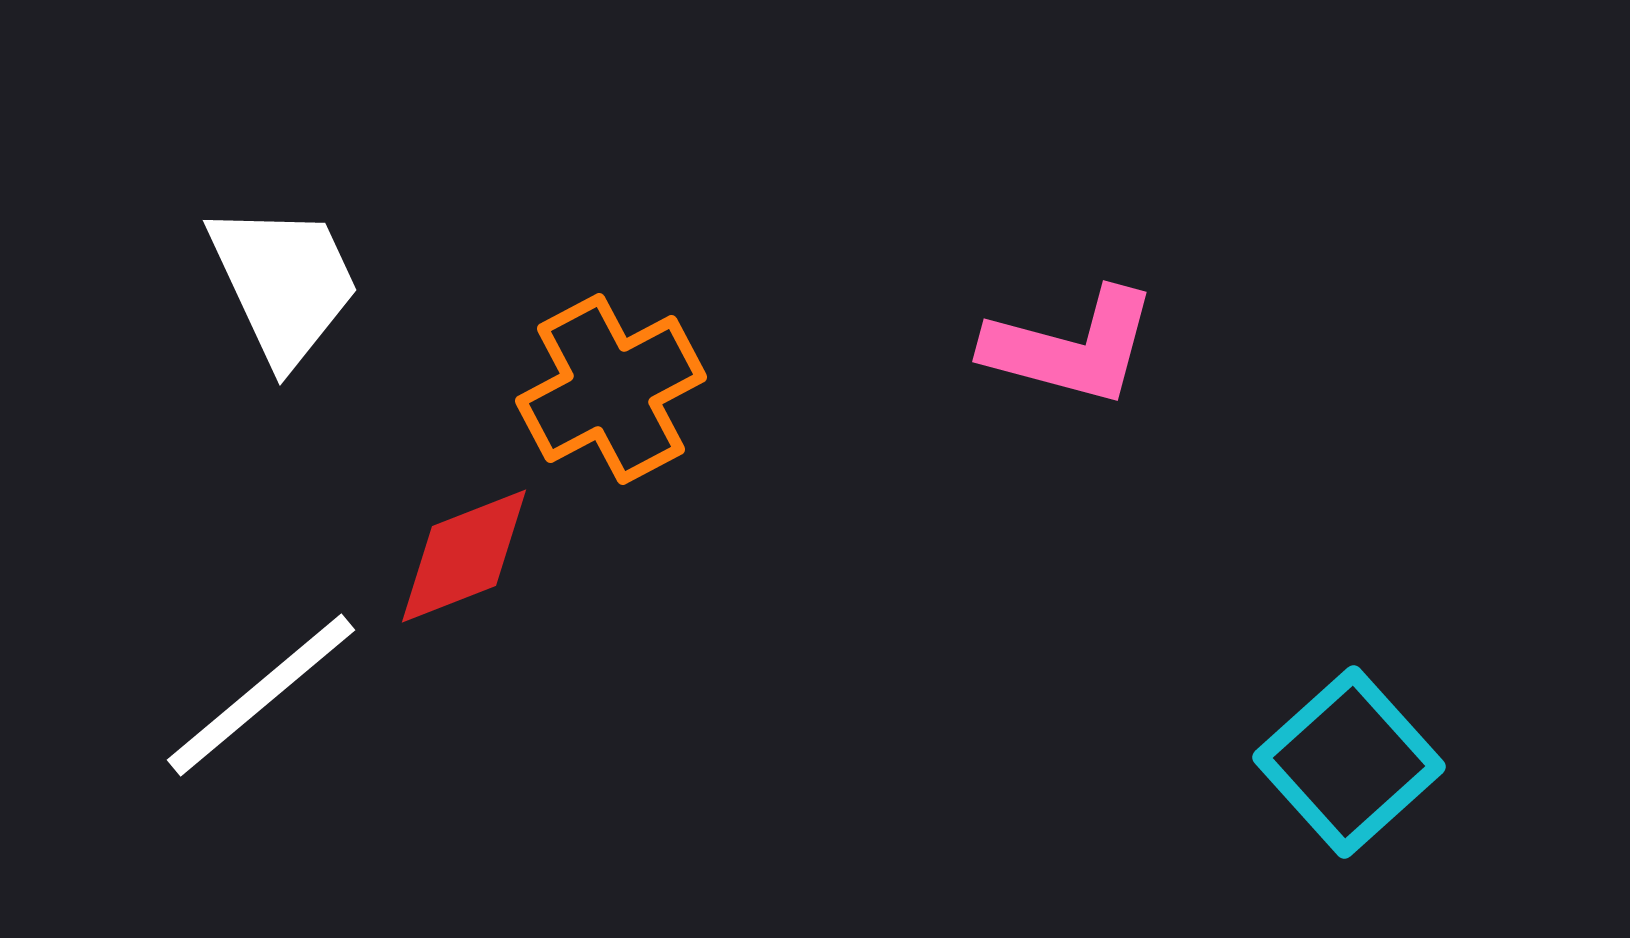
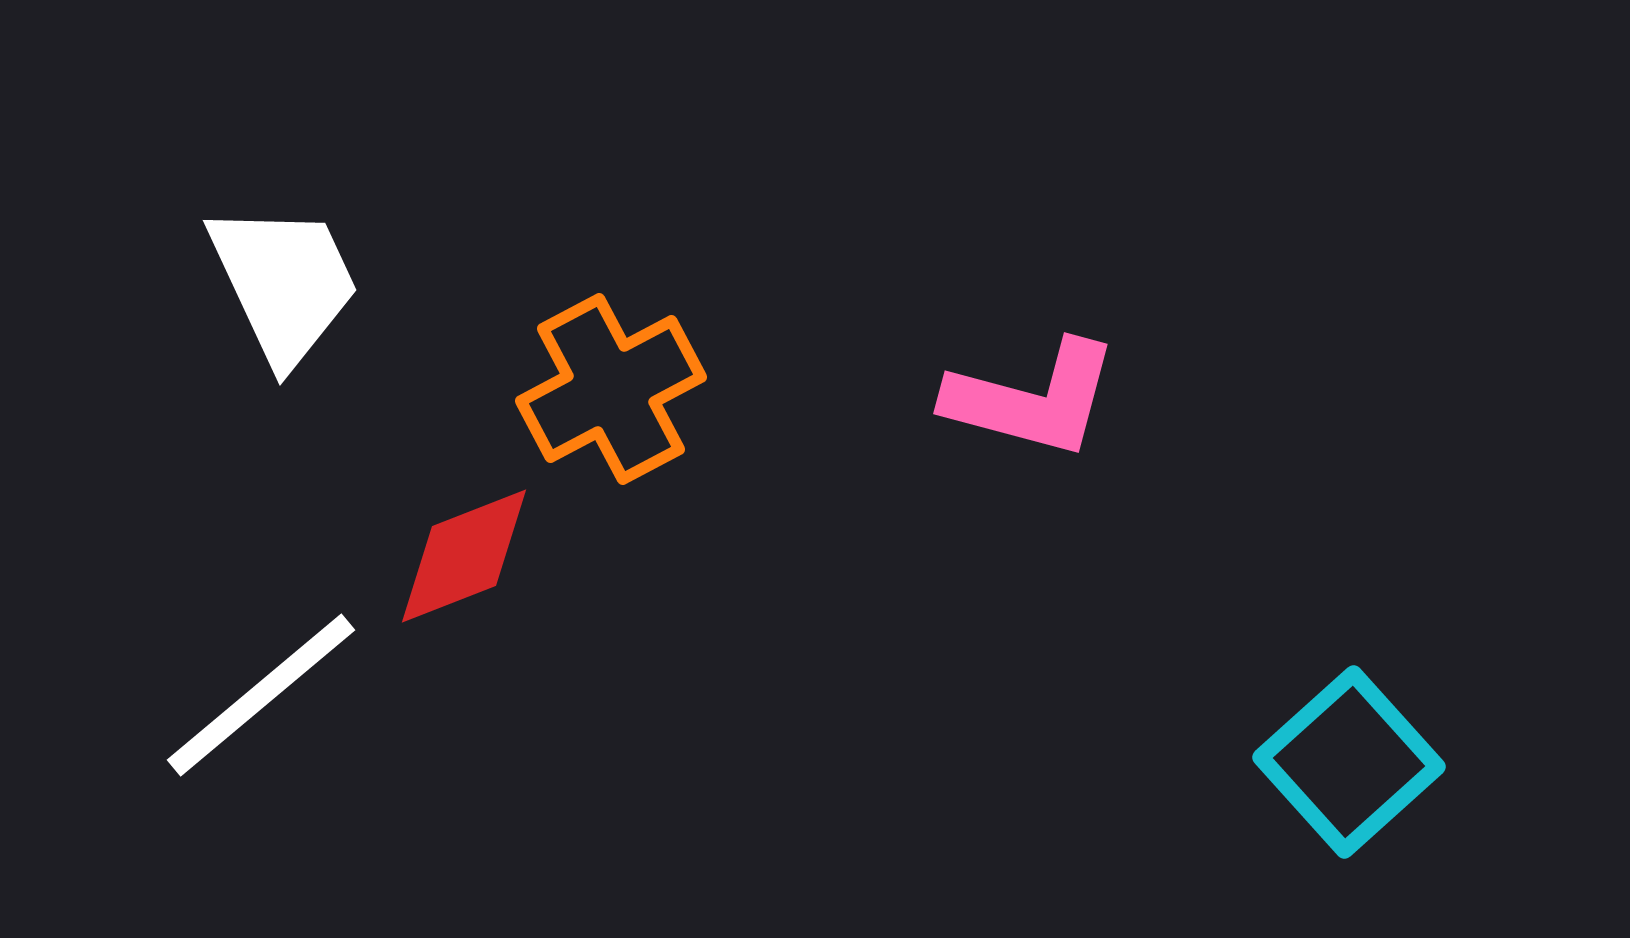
pink L-shape: moved 39 px left, 52 px down
